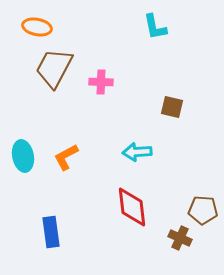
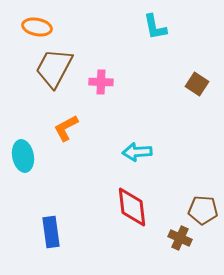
brown square: moved 25 px right, 23 px up; rotated 20 degrees clockwise
orange L-shape: moved 29 px up
